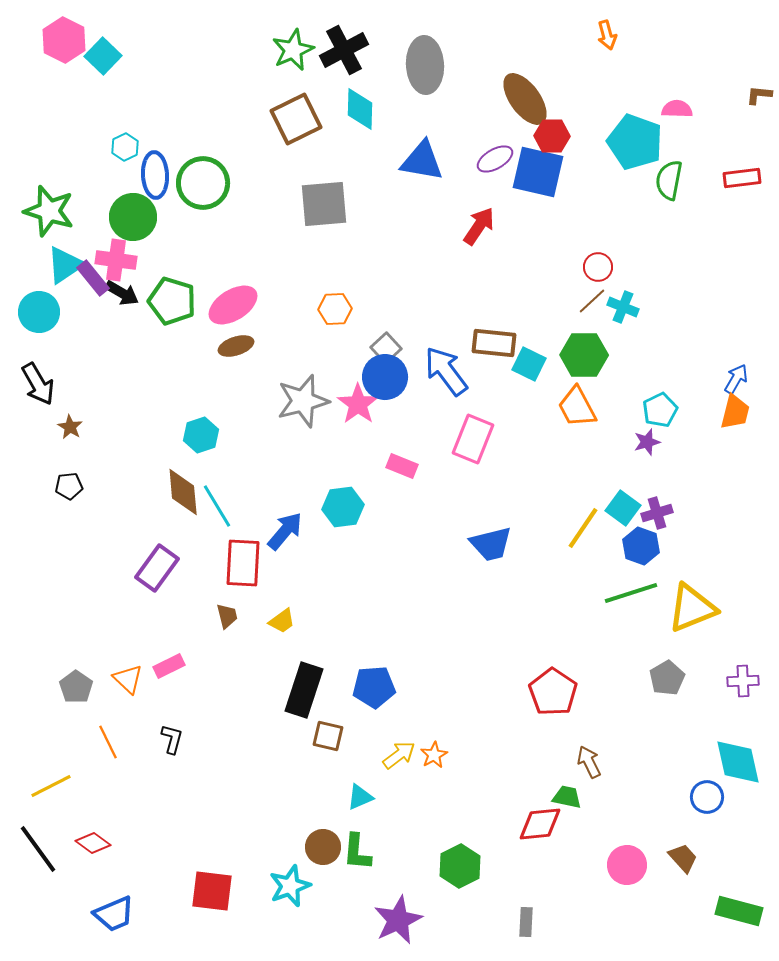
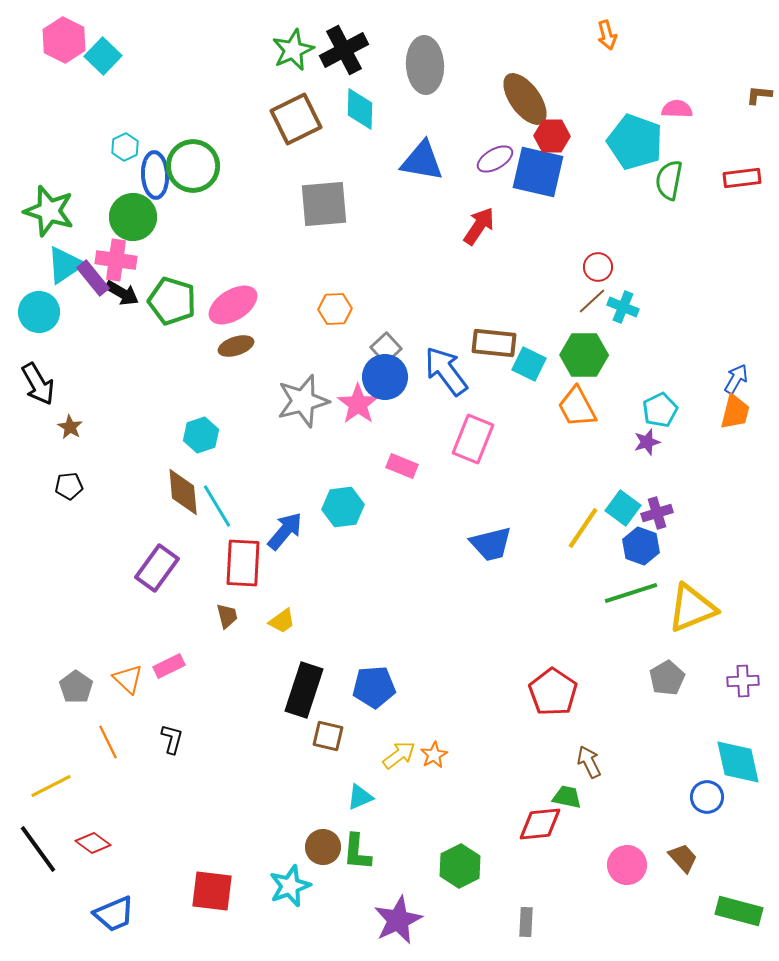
green circle at (203, 183): moved 10 px left, 17 px up
